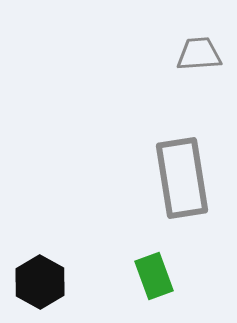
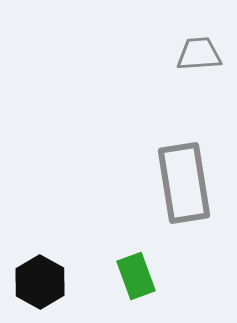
gray rectangle: moved 2 px right, 5 px down
green rectangle: moved 18 px left
